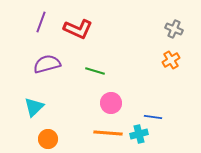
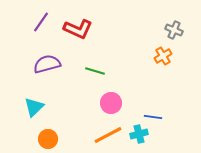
purple line: rotated 15 degrees clockwise
gray cross: moved 1 px down
orange cross: moved 8 px left, 4 px up
orange line: moved 2 px down; rotated 32 degrees counterclockwise
